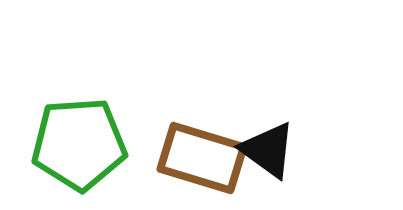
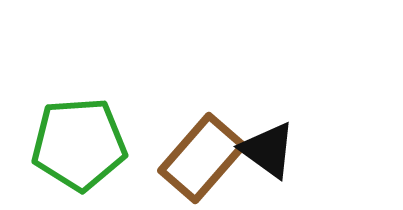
brown rectangle: rotated 66 degrees counterclockwise
